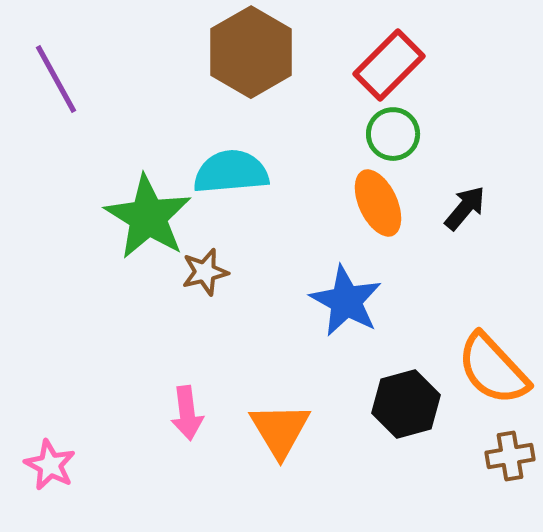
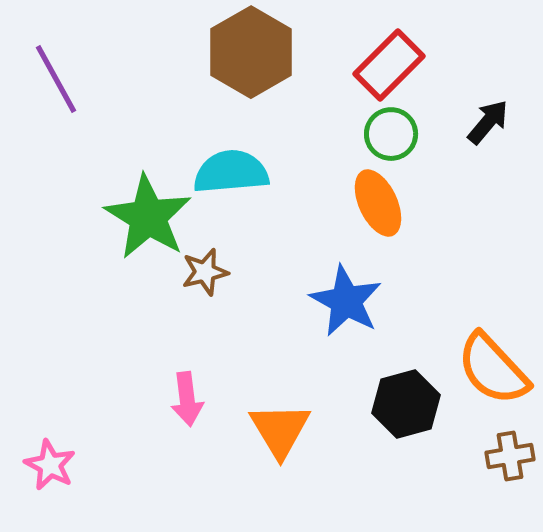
green circle: moved 2 px left
black arrow: moved 23 px right, 86 px up
pink arrow: moved 14 px up
